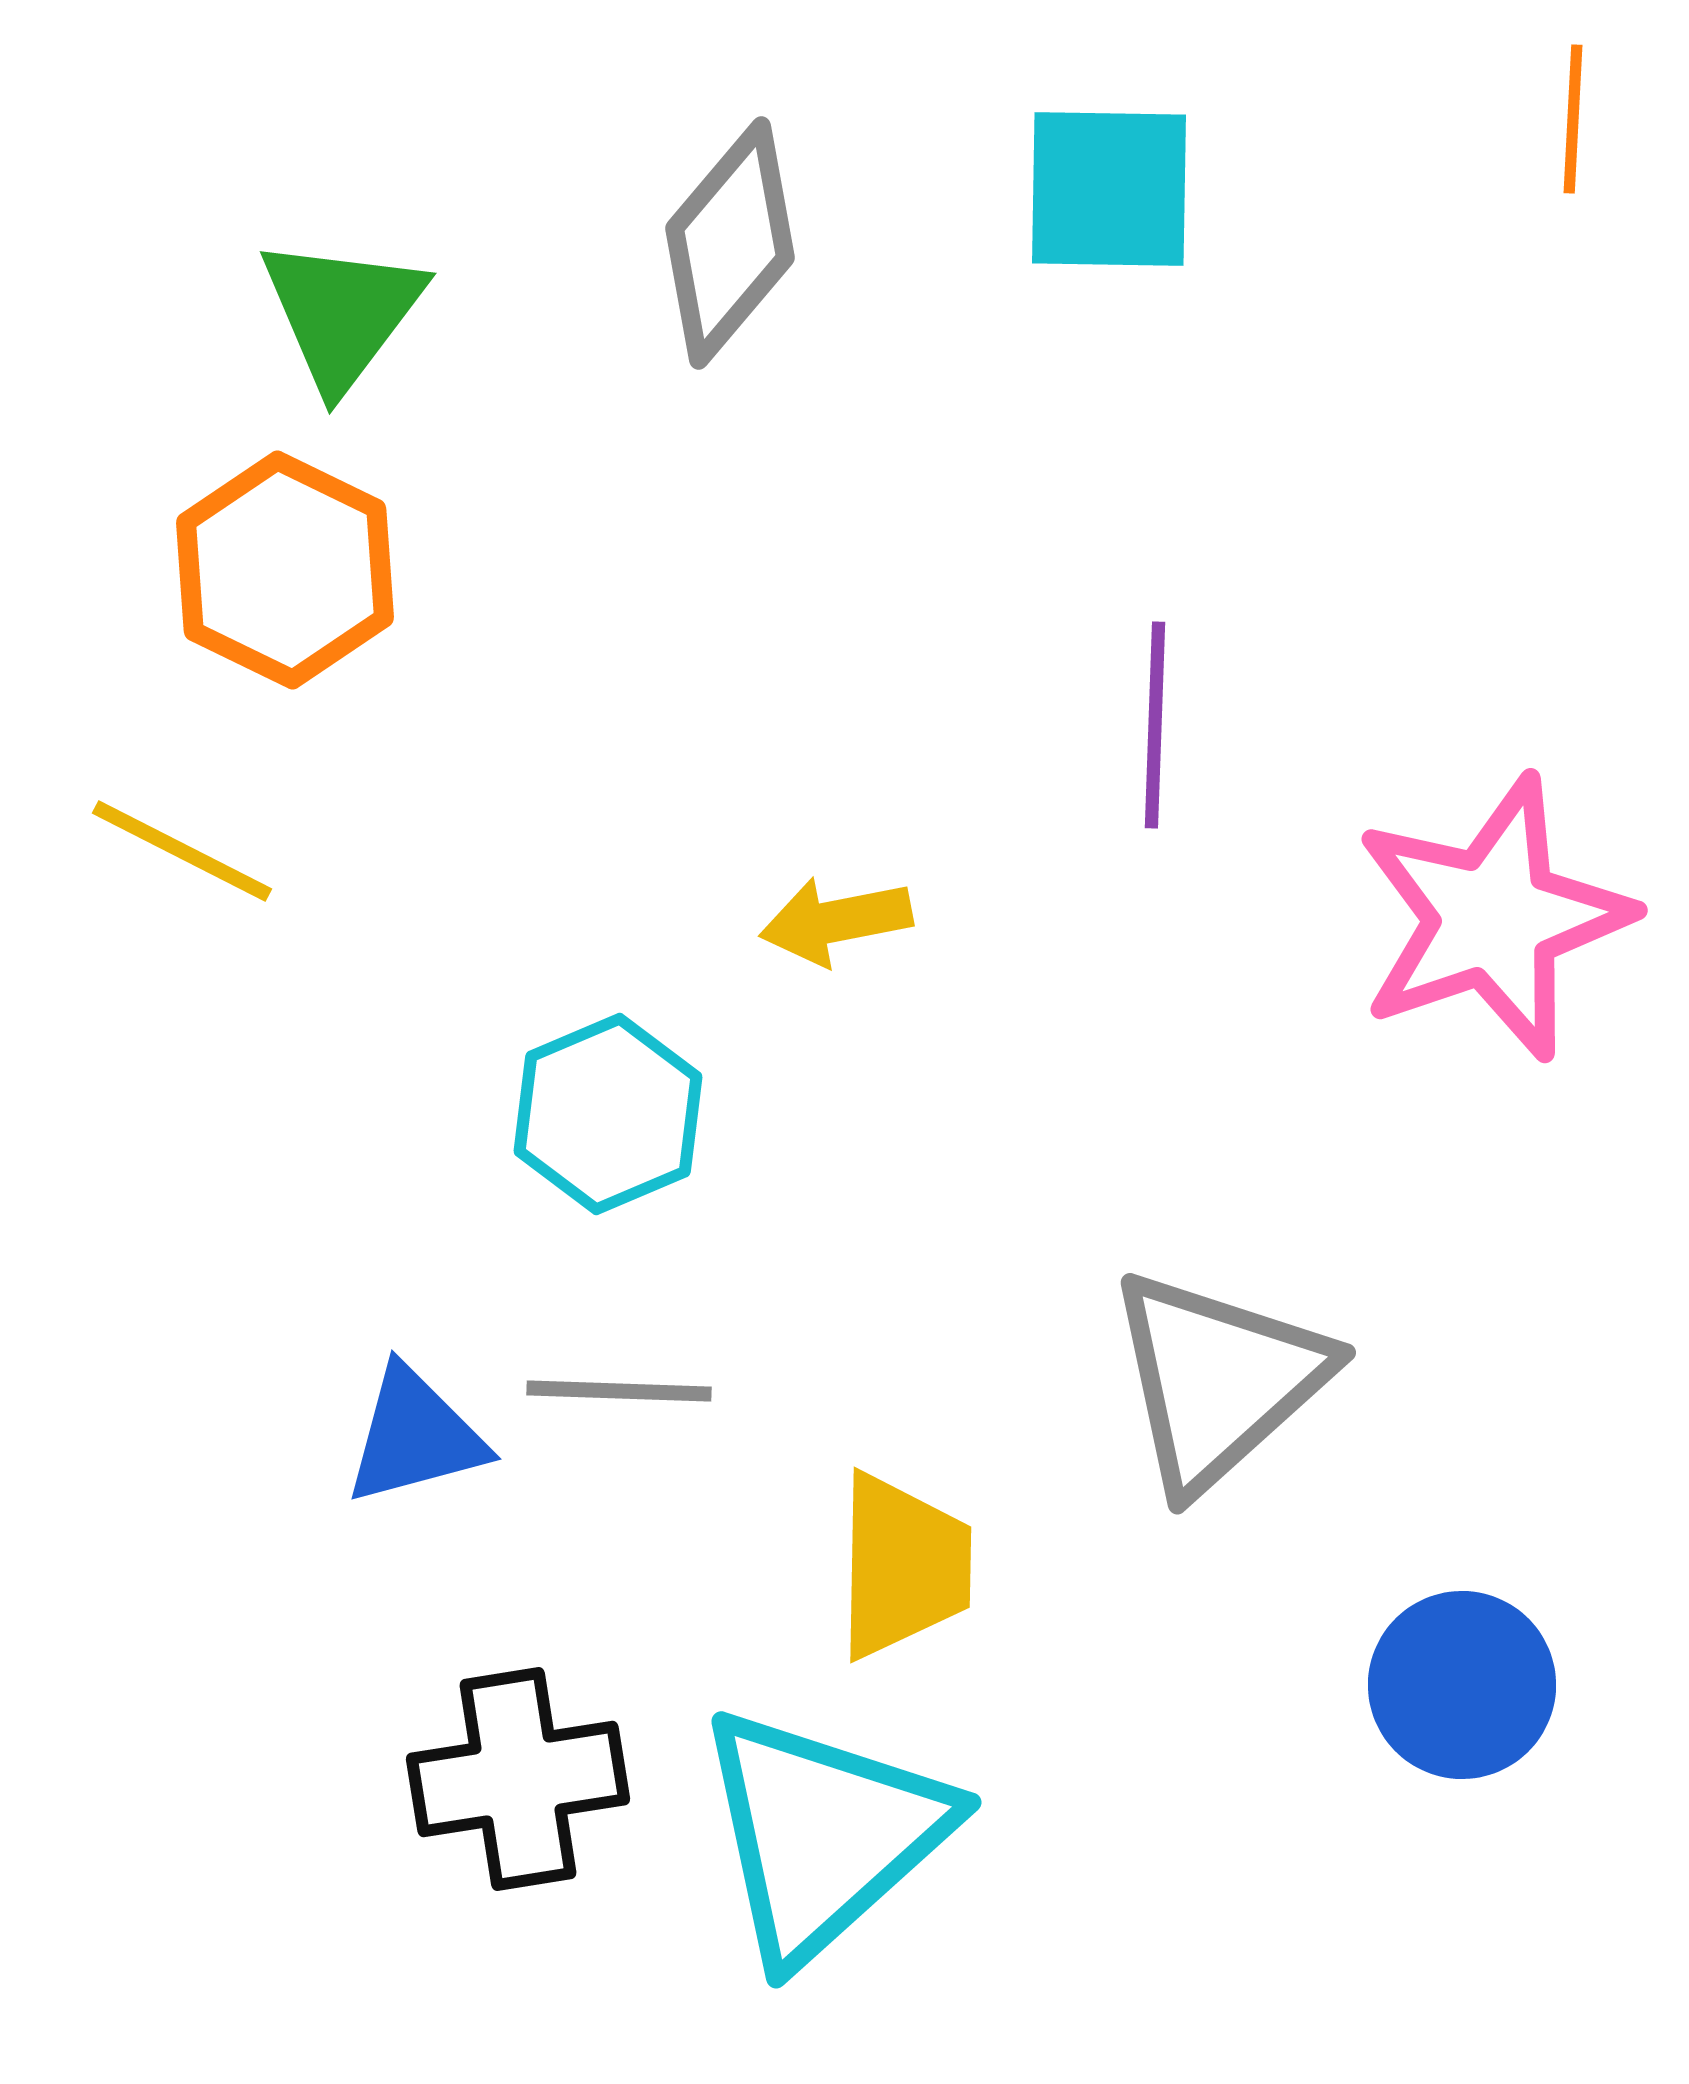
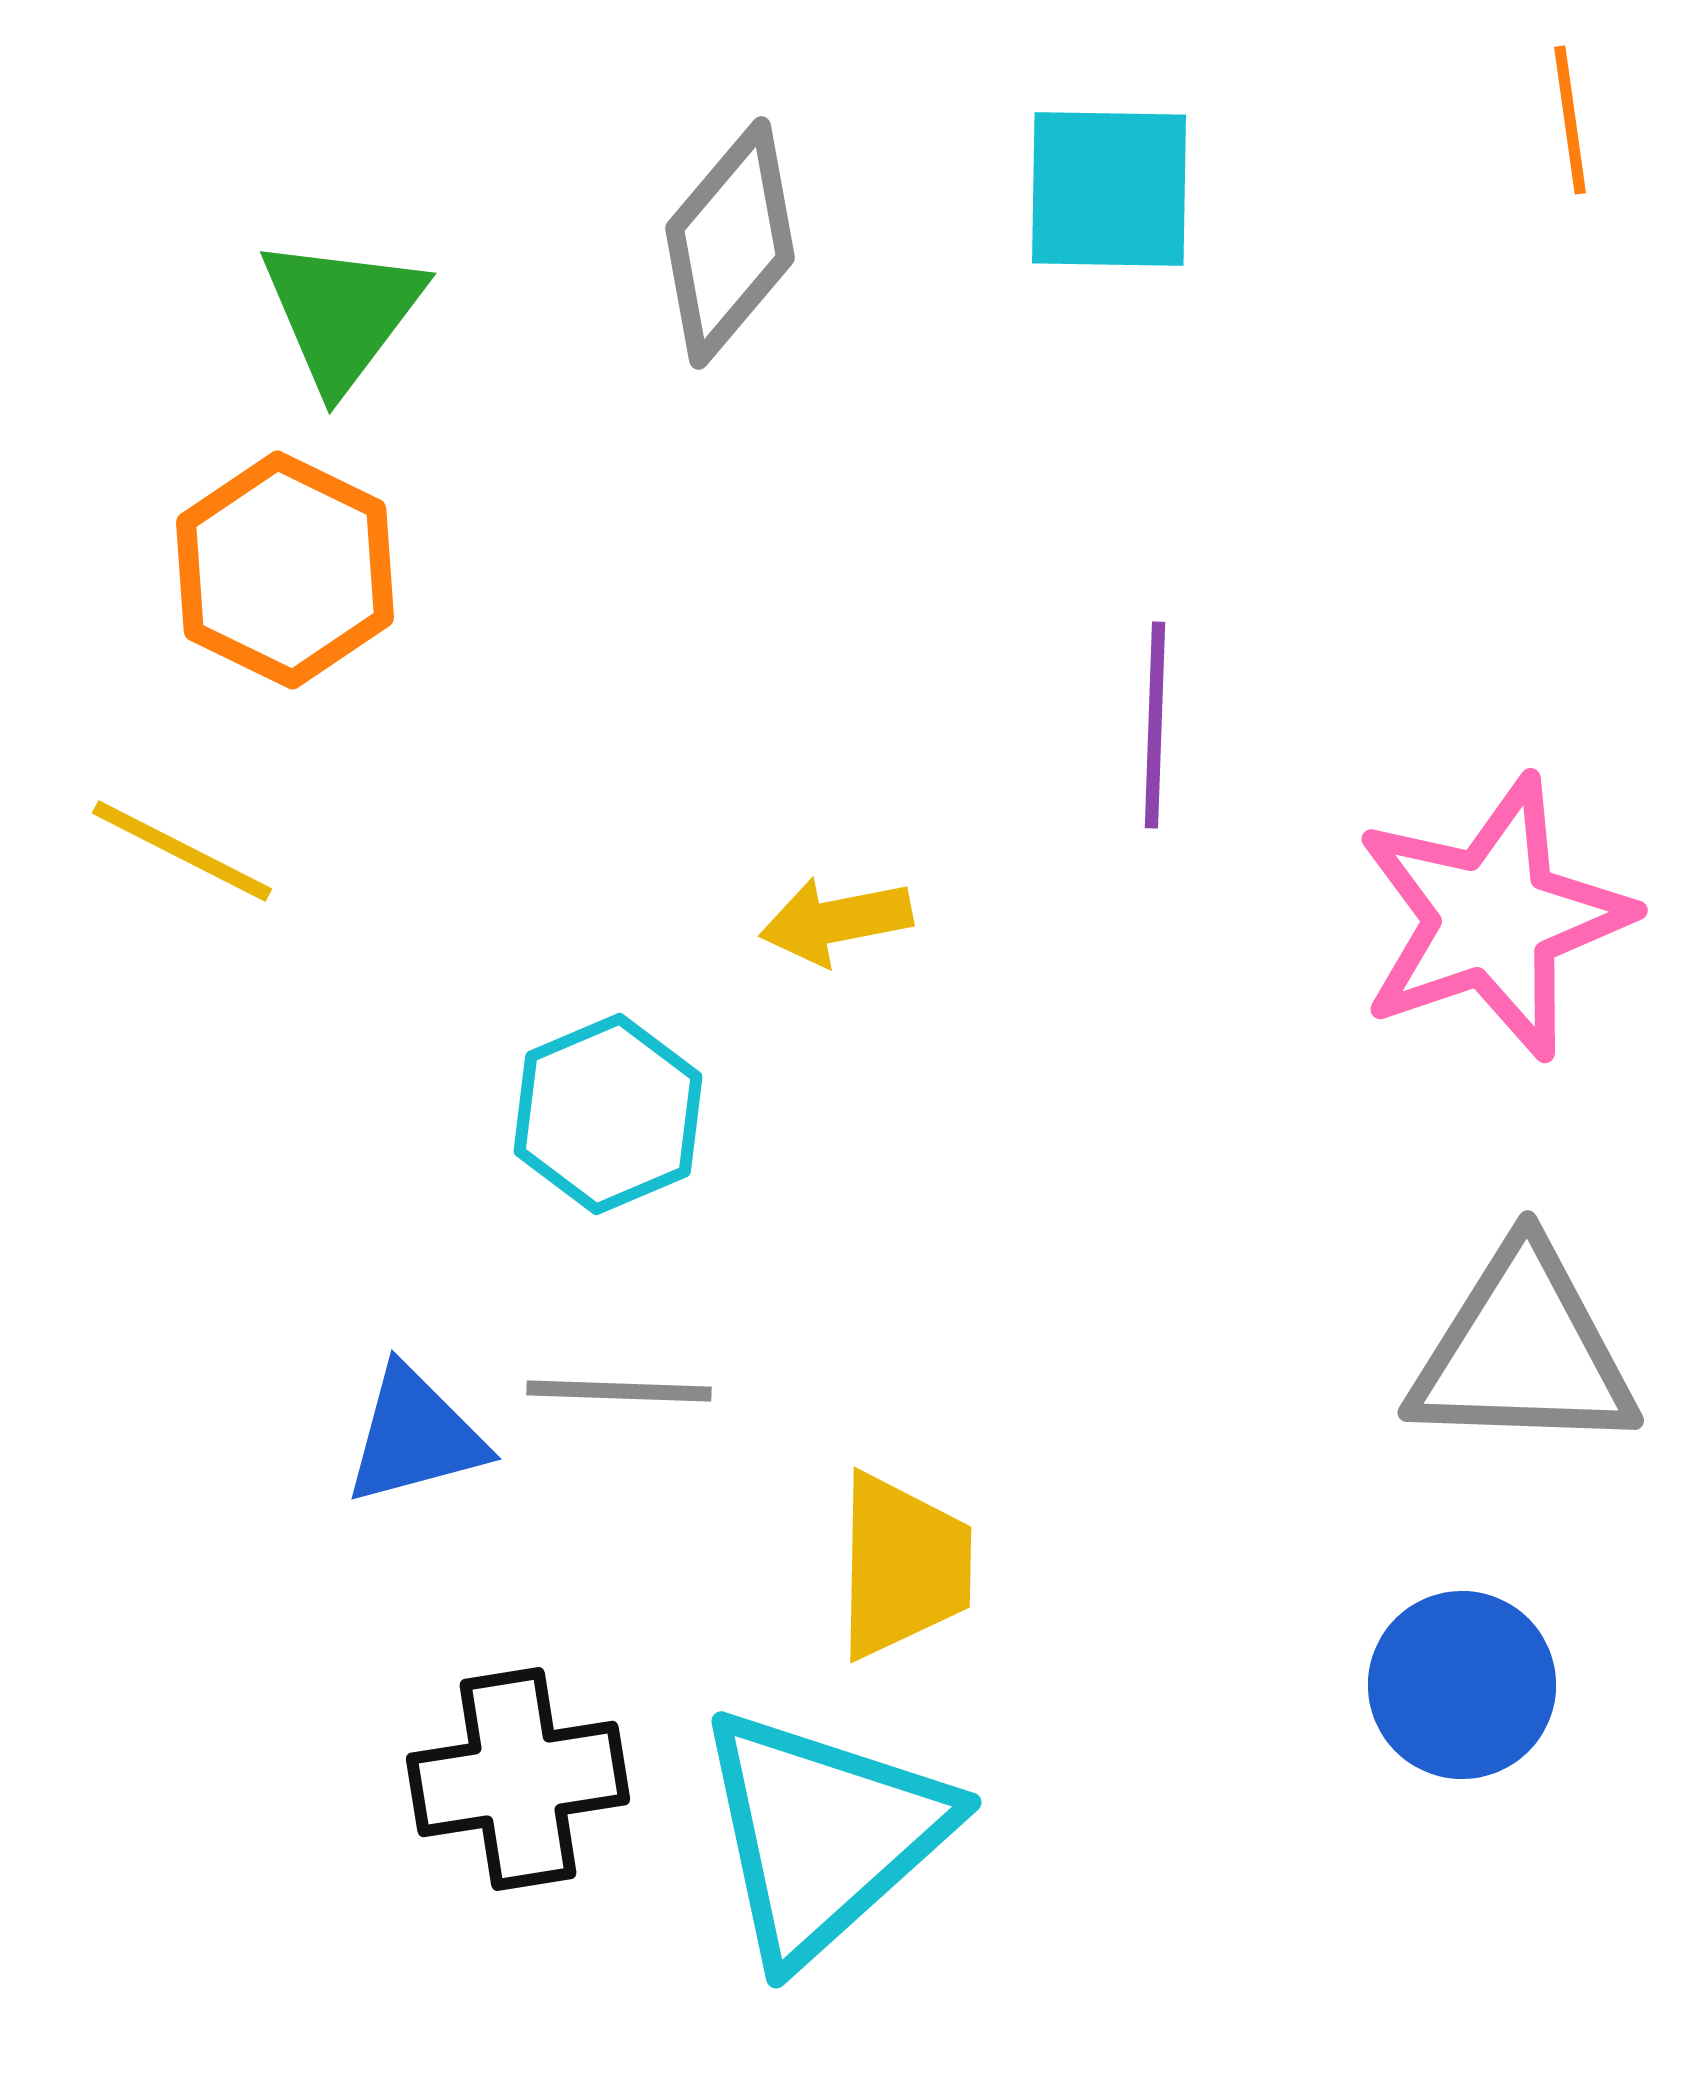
orange line: moved 3 px left, 1 px down; rotated 11 degrees counterclockwise
gray triangle: moved 305 px right, 29 px up; rotated 44 degrees clockwise
